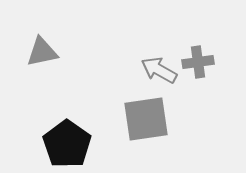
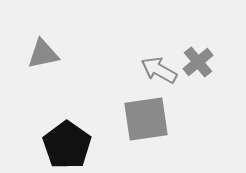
gray triangle: moved 1 px right, 2 px down
gray cross: rotated 32 degrees counterclockwise
black pentagon: moved 1 px down
